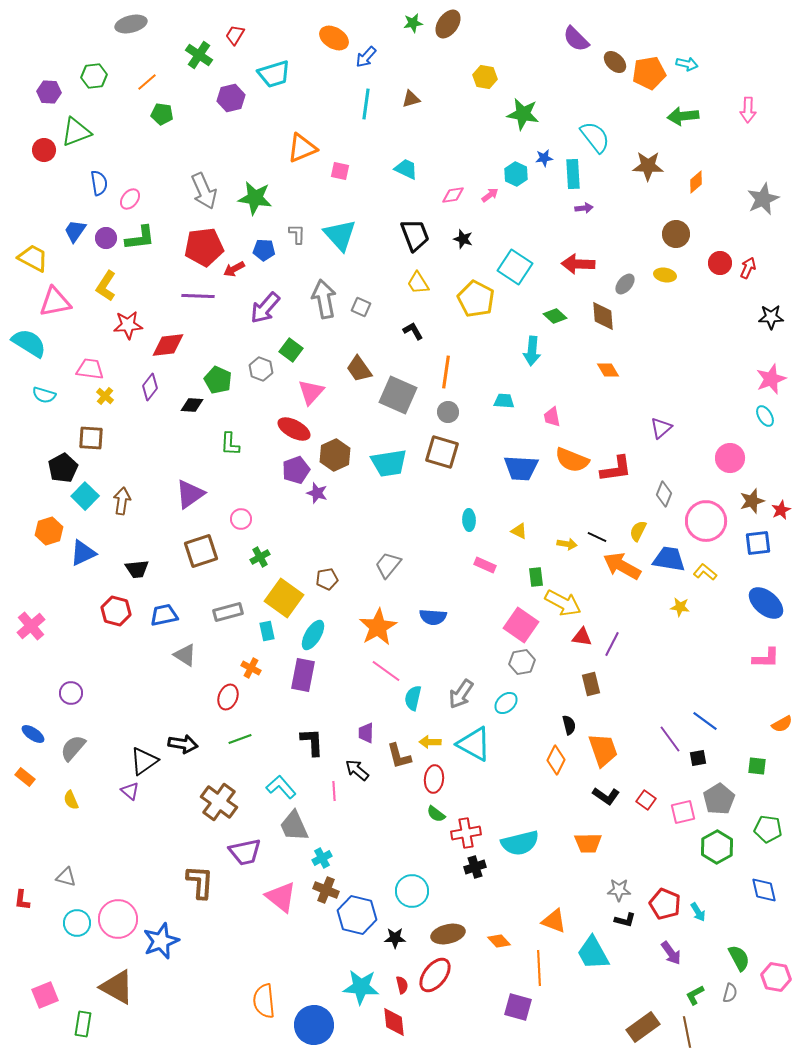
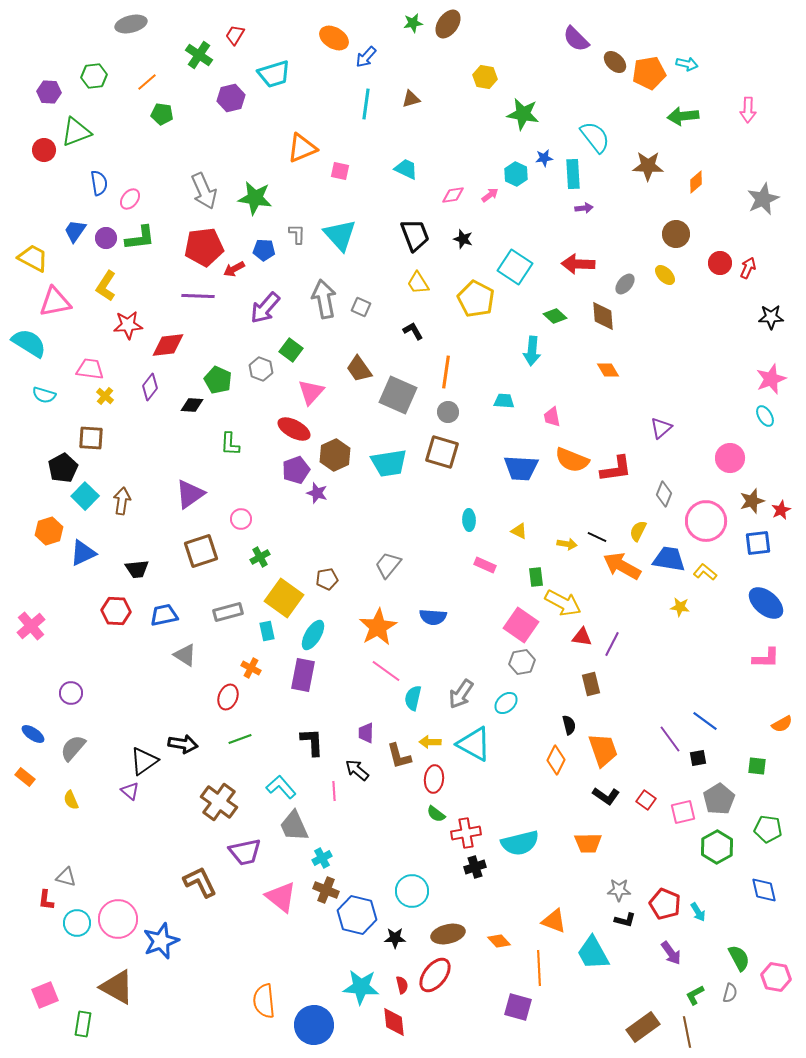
yellow ellipse at (665, 275): rotated 35 degrees clockwise
red hexagon at (116, 611): rotated 12 degrees counterclockwise
brown L-shape at (200, 882): rotated 30 degrees counterclockwise
red L-shape at (22, 900): moved 24 px right
